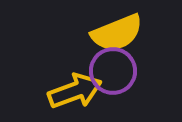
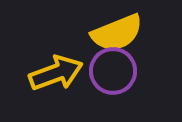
yellow arrow: moved 19 px left, 18 px up
